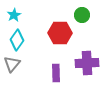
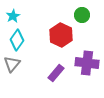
cyan star: moved 1 px left, 1 px down
red hexagon: moved 1 px right, 2 px down; rotated 25 degrees clockwise
purple cross: rotated 10 degrees clockwise
purple rectangle: rotated 42 degrees clockwise
